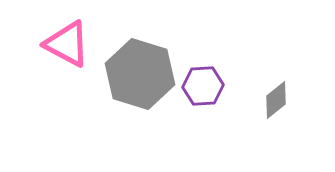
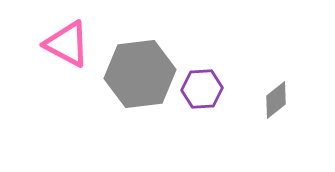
gray hexagon: rotated 24 degrees counterclockwise
purple hexagon: moved 1 px left, 3 px down
